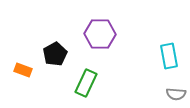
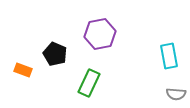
purple hexagon: rotated 12 degrees counterclockwise
black pentagon: rotated 20 degrees counterclockwise
green rectangle: moved 3 px right
